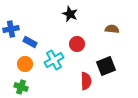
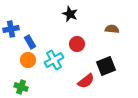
blue rectangle: rotated 32 degrees clockwise
orange circle: moved 3 px right, 4 px up
red semicircle: rotated 54 degrees clockwise
